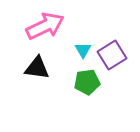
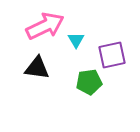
cyan triangle: moved 7 px left, 10 px up
purple square: rotated 20 degrees clockwise
green pentagon: moved 2 px right
